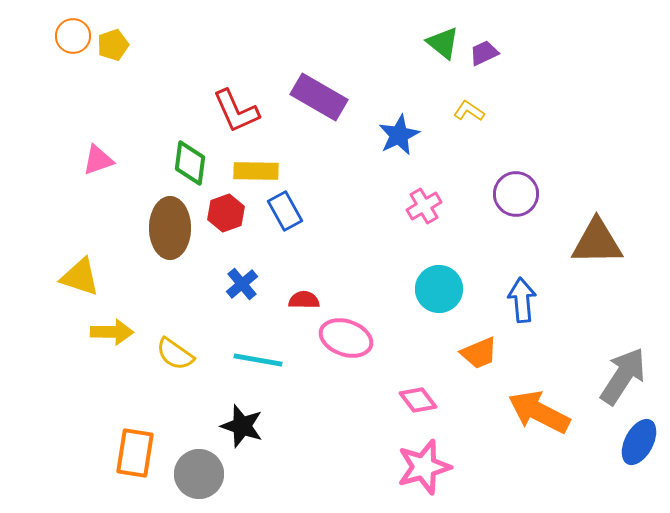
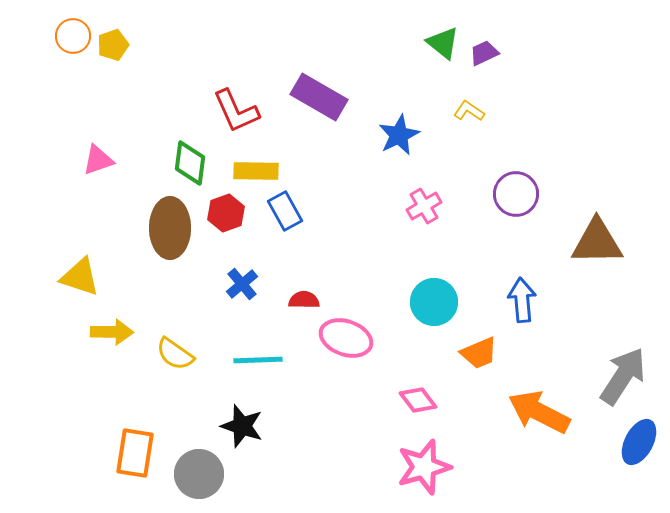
cyan circle: moved 5 px left, 13 px down
cyan line: rotated 12 degrees counterclockwise
